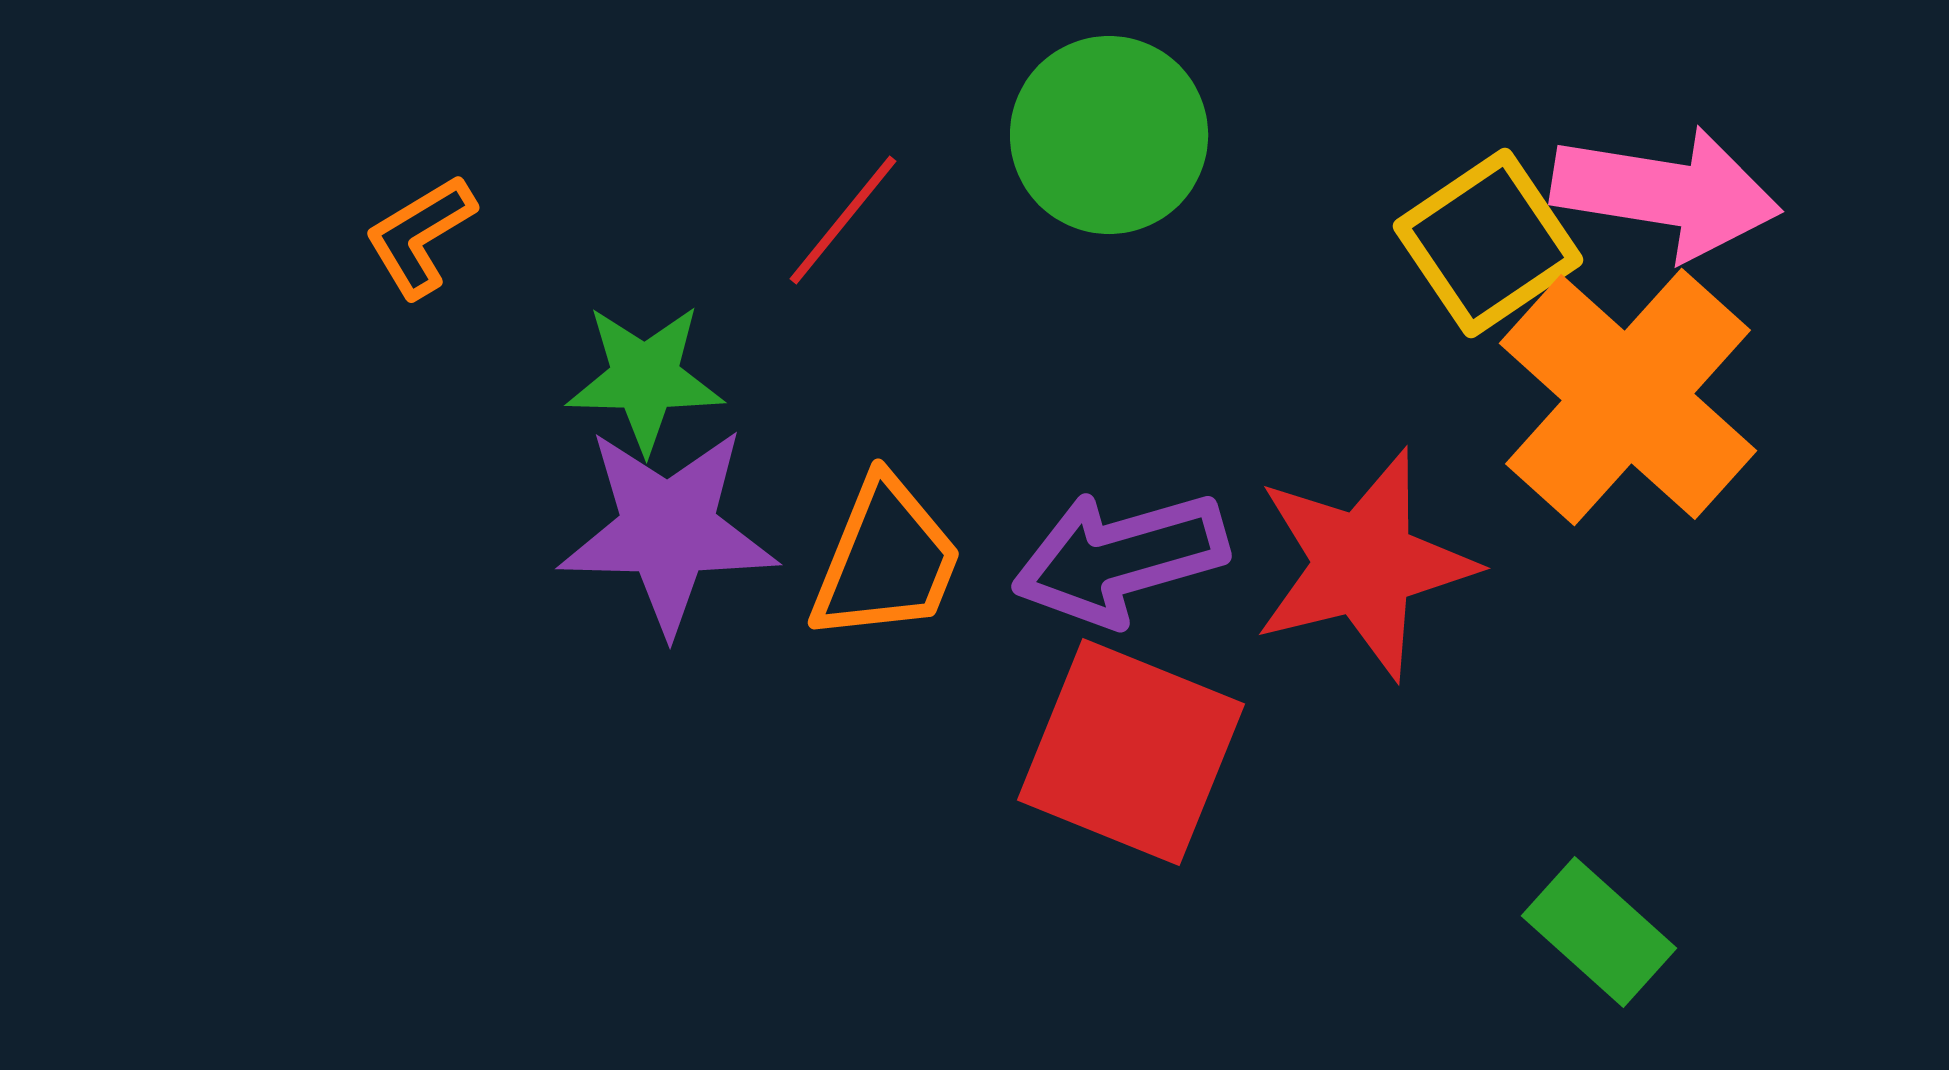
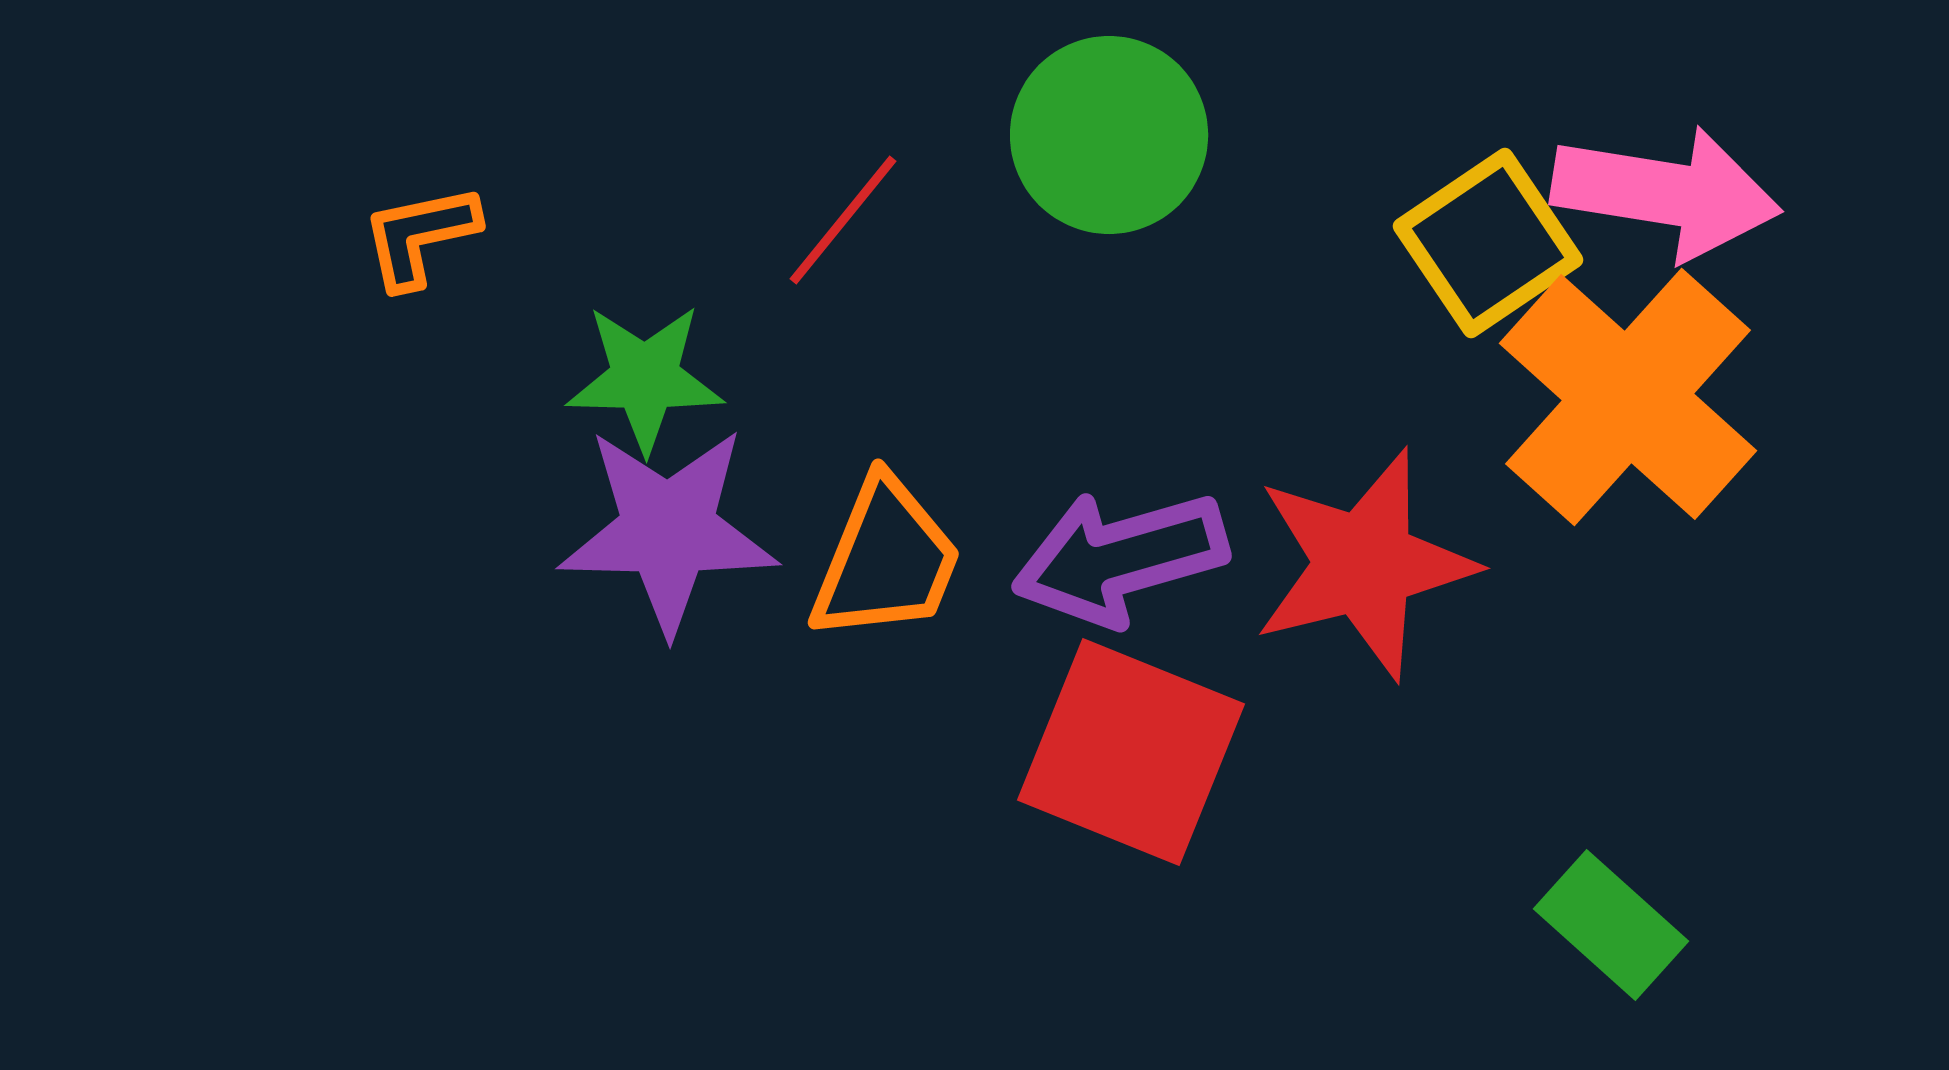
orange L-shape: rotated 19 degrees clockwise
green rectangle: moved 12 px right, 7 px up
